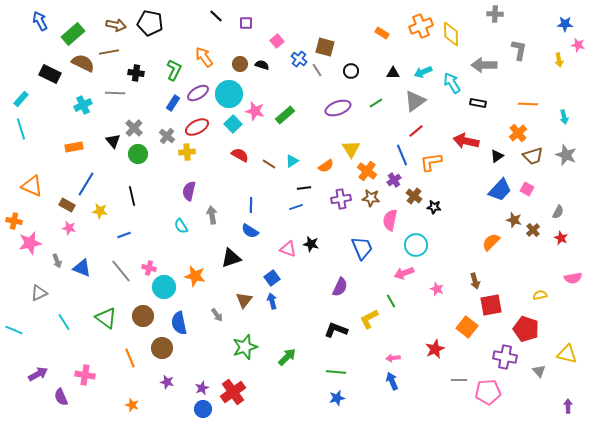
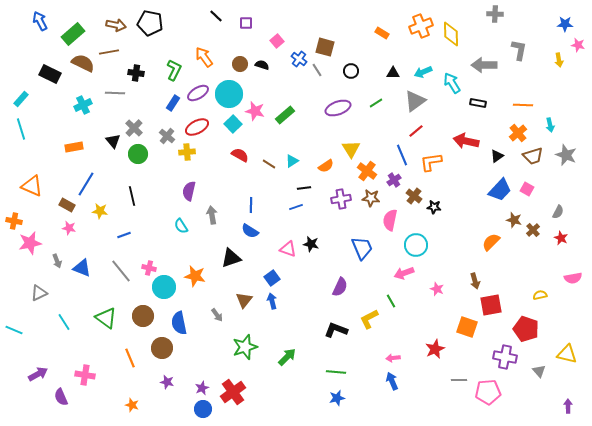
orange line at (528, 104): moved 5 px left, 1 px down
cyan arrow at (564, 117): moved 14 px left, 8 px down
orange square at (467, 327): rotated 20 degrees counterclockwise
